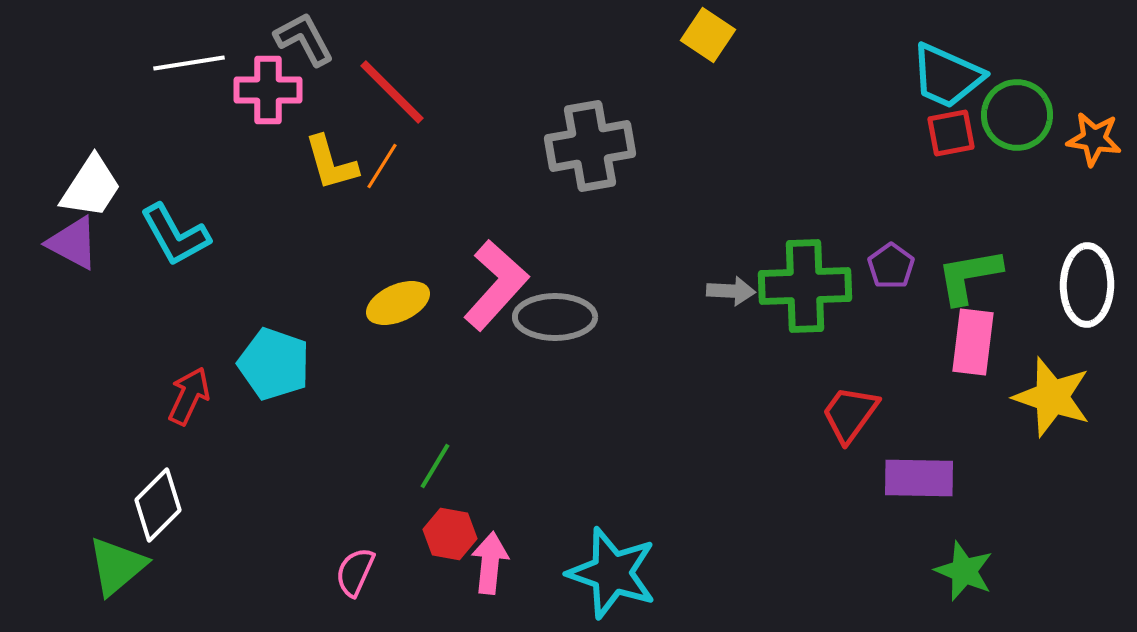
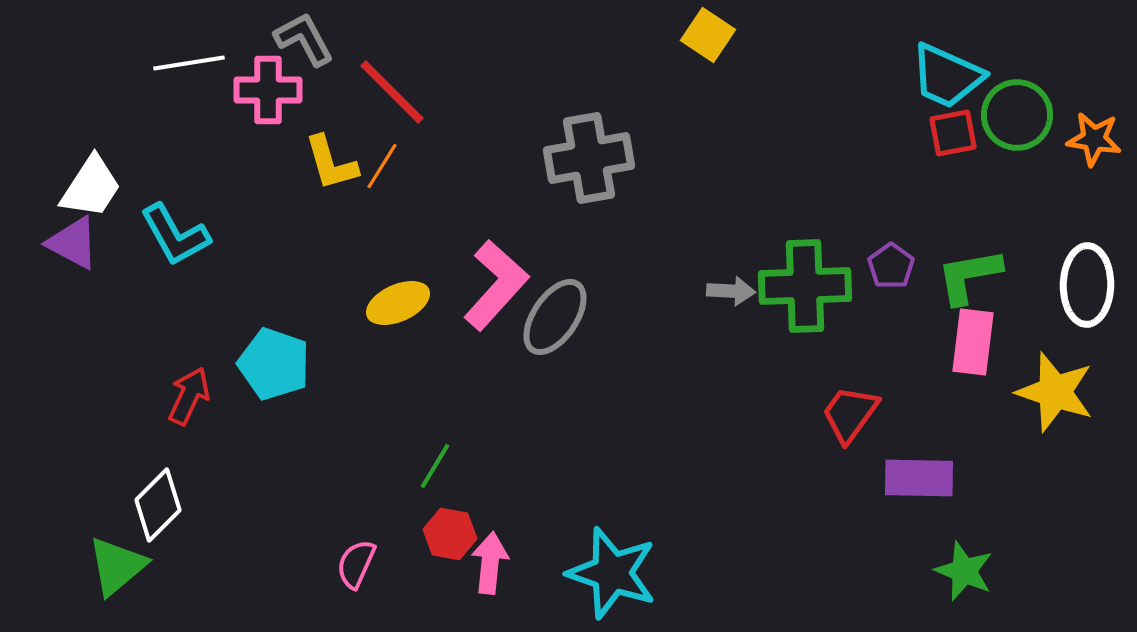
red square: moved 2 px right
gray cross: moved 1 px left, 12 px down
gray ellipse: rotated 56 degrees counterclockwise
yellow star: moved 3 px right, 5 px up
pink semicircle: moved 1 px right, 8 px up
